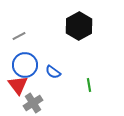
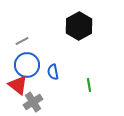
gray line: moved 3 px right, 5 px down
blue circle: moved 2 px right
blue semicircle: rotated 42 degrees clockwise
red triangle: rotated 15 degrees counterclockwise
gray cross: moved 1 px up
